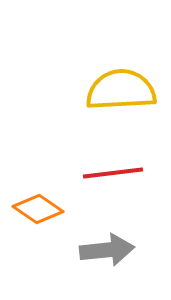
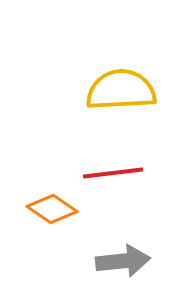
orange diamond: moved 14 px right
gray arrow: moved 16 px right, 11 px down
